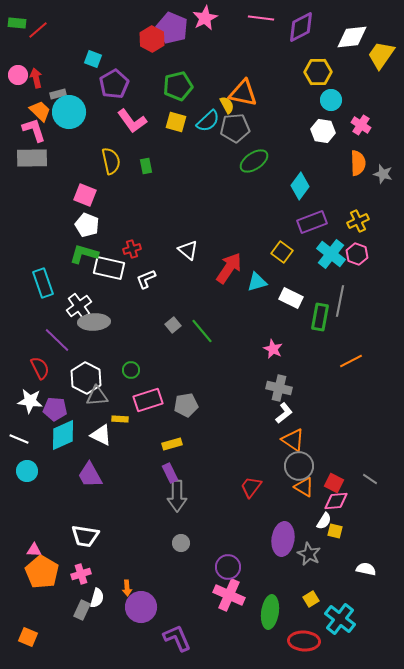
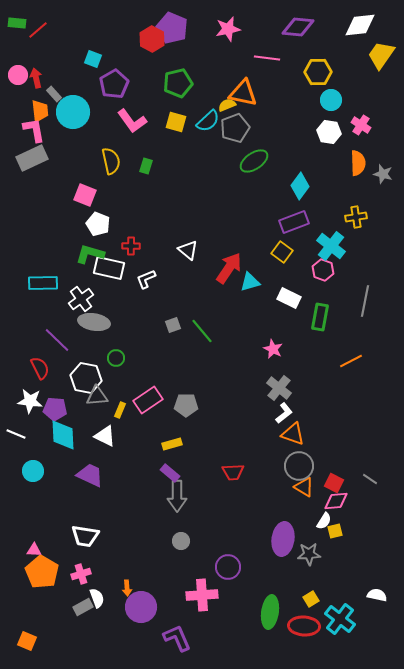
pink star at (205, 18): moved 23 px right, 11 px down; rotated 15 degrees clockwise
pink line at (261, 18): moved 6 px right, 40 px down
purple diamond at (301, 27): moved 3 px left; rotated 32 degrees clockwise
white diamond at (352, 37): moved 8 px right, 12 px up
green pentagon at (178, 86): moved 3 px up
gray rectangle at (58, 94): moved 4 px left; rotated 63 degrees clockwise
yellow semicircle at (227, 105): rotated 84 degrees counterclockwise
orange trapezoid at (40, 111): rotated 40 degrees clockwise
cyan circle at (69, 112): moved 4 px right
gray pentagon at (235, 128): rotated 16 degrees counterclockwise
pink L-shape at (34, 130): rotated 8 degrees clockwise
white hexagon at (323, 131): moved 6 px right, 1 px down
gray rectangle at (32, 158): rotated 24 degrees counterclockwise
green rectangle at (146, 166): rotated 28 degrees clockwise
yellow cross at (358, 221): moved 2 px left, 4 px up; rotated 15 degrees clockwise
purple rectangle at (312, 222): moved 18 px left
white pentagon at (87, 225): moved 11 px right, 1 px up
red cross at (132, 249): moved 1 px left, 3 px up; rotated 18 degrees clockwise
green L-shape at (84, 254): moved 6 px right
cyan cross at (331, 254): moved 8 px up
pink hexagon at (357, 254): moved 34 px left, 16 px down
cyan triangle at (257, 282): moved 7 px left
cyan rectangle at (43, 283): rotated 72 degrees counterclockwise
white rectangle at (291, 298): moved 2 px left
gray line at (340, 301): moved 25 px right
white cross at (79, 306): moved 2 px right, 7 px up
gray ellipse at (94, 322): rotated 12 degrees clockwise
gray square at (173, 325): rotated 21 degrees clockwise
green circle at (131, 370): moved 15 px left, 12 px up
white hexagon at (86, 378): rotated 16 degrees counterclockwise
gray cross at (279, 388): rotated 25 degrees clockwise
pink rectangle at (148, 400): rotated 16 degrees counterclockwise
gray pentagon at (186, 405): rotated 10 degrees clockwise
yellow rectangle at (120, 419): moved 9 px up; rotated 70 degrees counterclockwise
cyan diamond at (63, 435): rotated 68 degrees counterclockwise
white triangle at (101, 435): moved 4 px right, 1 px down
white line at (19, 439): moved 3 px left, 5 px up
orange triangle at (293, 440): moved 6 px up; rotated 15 degrees counterclockwise
cyan circle at (27, 471): moved 6 px right
purple rectangle at (170, 473): rotated 24 degrees counterclockwise
purple trapezoid at (90, 475): rotated 144 degrees clockwise
red trapezoid at (251, 487): moved 18 px left, 15 px up; rotated 130 degrees counterclockwise
yellow square at (335, 531): rotated 28 degrees counterclockwise
gray circle at (181, 543): moved 2 px up
gray star at (309, 554): rotated 30 degrees counterclockwise
white semicircle at (366, 569): moved 11 px right, 26 px down
pink cross at (229, 595): moved 27 px left; rotated 28 degrees counterclockwise
white semicircle at (97, 598): rotated 36 degrees counterclockwise
gray rectangle at (82, 610): moved 1 px right, 3 px up; rotated 36 degrees clockwise
orange square at (28, 637): moved 1 px left, 4 px down
red ellipse at (304, 641): moved 15 px up
